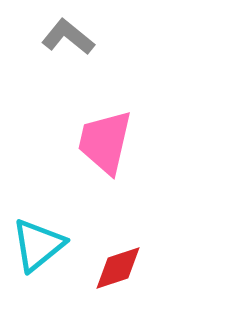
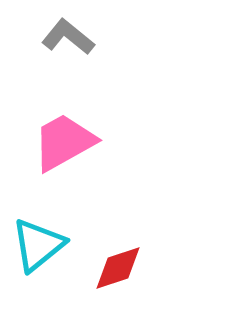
pink trapezoid: moved 41 px left; rotated 48 degrees clockwise
